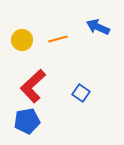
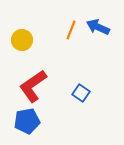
orange line: moved 13 px right, 9 px up; rotated 54 degrees counterclockwise
red L-shape: rotated 8 degrees clockwise
